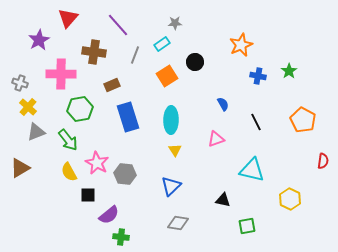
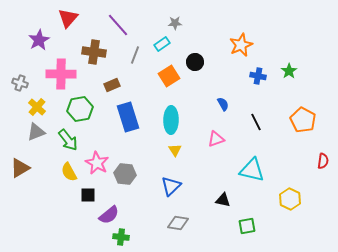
orange square: moved 2 px right
yellow cross: moved 9 px right
